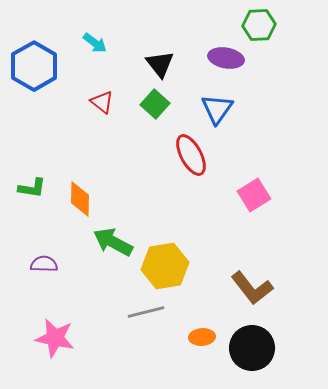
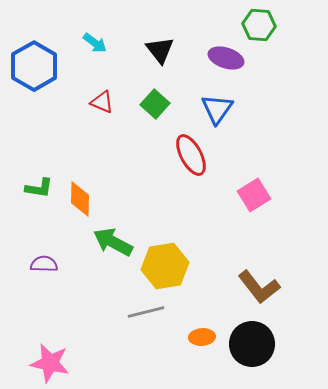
green hexagon: rotated 8 degrees clockwise
purple ellipse: rotated 8 degrees clockwise
black triangle: moved 14 px up
red triangle: rotated 15 degrees counterclockwise
green L-shape: moved 7 px right
brown L-shape: moved 7 px right, 1 px up
pink star: moved 5 px left, 25 px down
black circle: moved 4 px up
